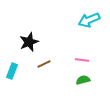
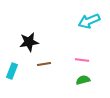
cyan arrow: moved 1 px down
black star: rotated 12 degrees clockwise
brown line: rotated 16 degrees clockwise
